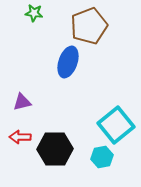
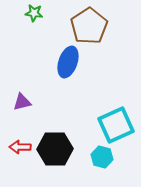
brown pentagon: rotated 12 degrees counterclockwise
cyan square: rotated 15 degrees clockwise
red arrow: moved 10 px down
cyan hexagon: rotated 25 degrees clockwise
